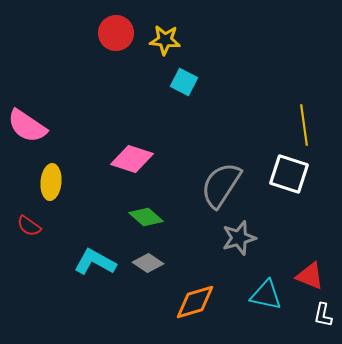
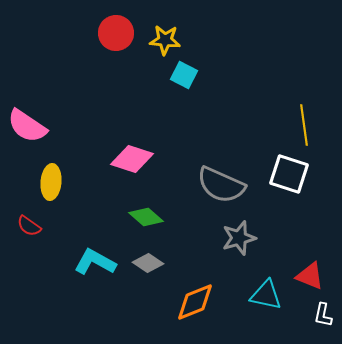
cyan square: moved 7 px up
gray semicircle: rotated 99 degrees counterclockwise
orange diamond: rotated 6 degrees counterclockwise
